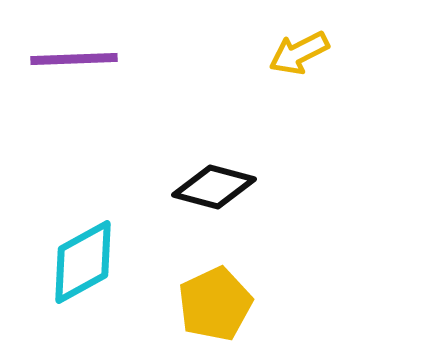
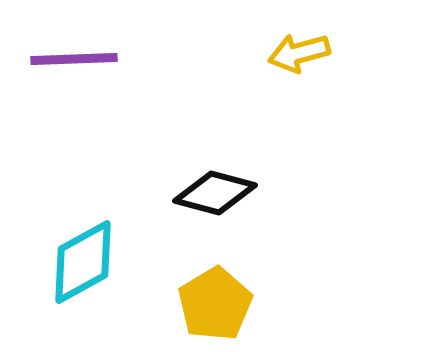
yellow arrow: rotated 12 degrees clockwise
black diamond: moved 1 px right, 6 px down
yellow pentagon: rotated 6 degrees counterclockwise
